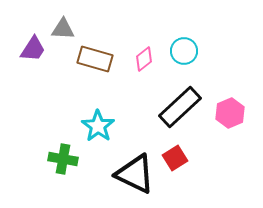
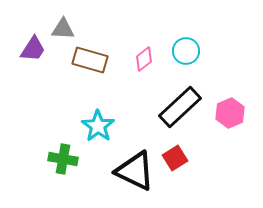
cyan circle: moved 2 px right
brown rectangle: moved 5 px left, 1 px down
black triangle: moved 3 px up
